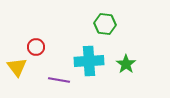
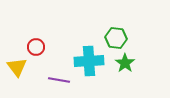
green hexagon: moved 11 px right, 14 px down
green star: moved 1 px left, 1 px up
